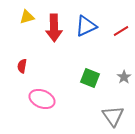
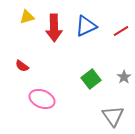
red semicircle: rotated 64 degrees counterclockwise
green square: moved 1 px right, 1 px down; rotated 30 degrees clockwise
